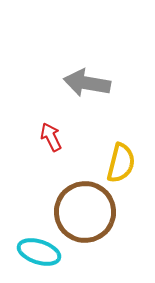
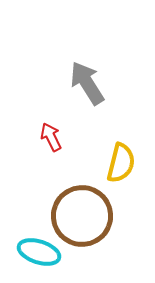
gray arrow: rotated 48 degrees clockwise
brown circle: moved 3 px left, 4 px down
